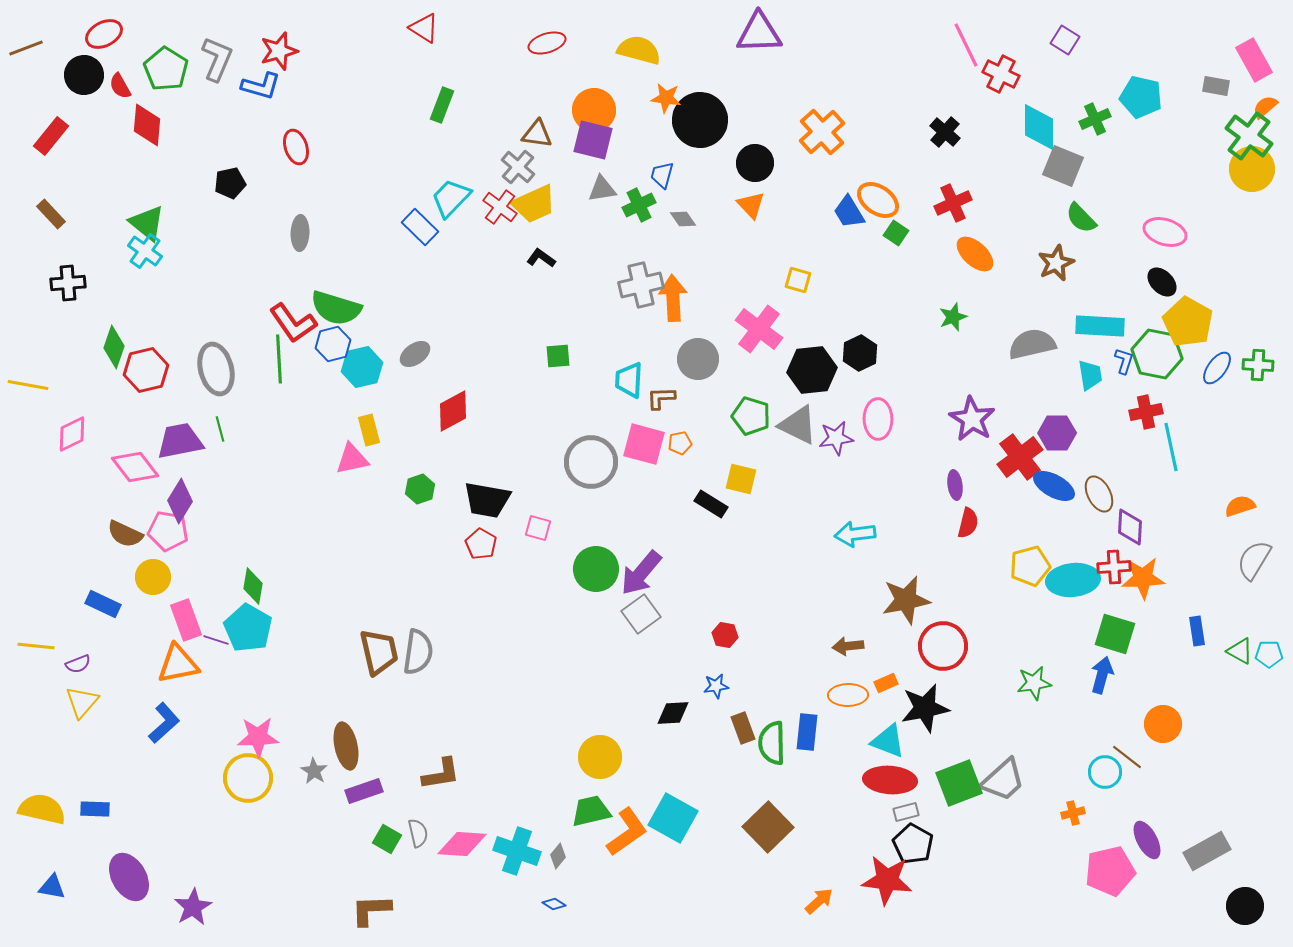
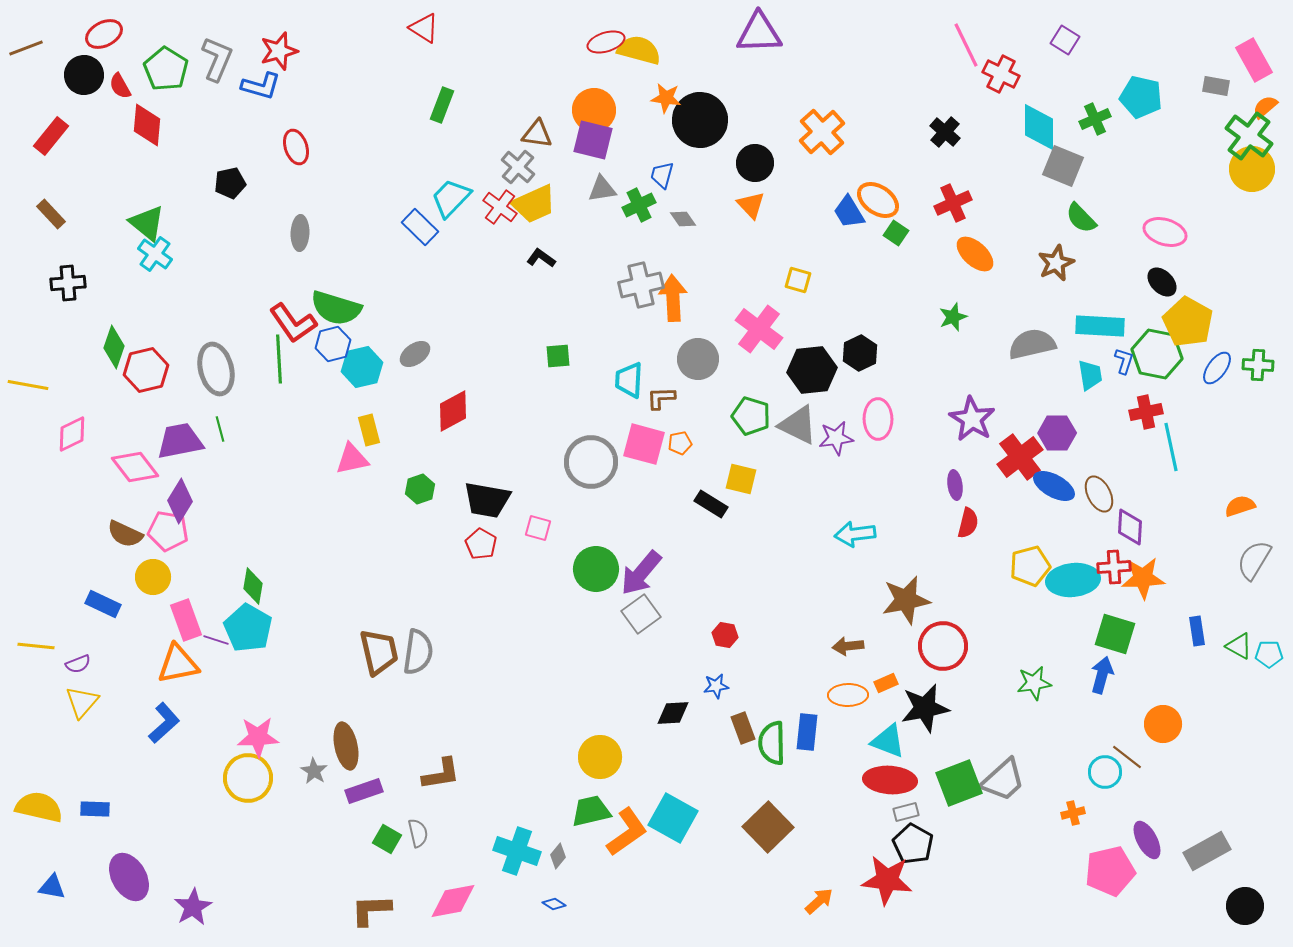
red ellipse at (547, 43): moved 59 px right, 1 px up
cyan cross at (145, 251): moved 10 px right, 3 px down
green triangle at (1240, 651): moved 1 px left, 5 px up
yellow semicircle at (42, 809): moved 3 px left, 2 px up
pink diamond at (462, 844): moved 9 px left, 57 px down; rotated 15 degrees counterclockwise
